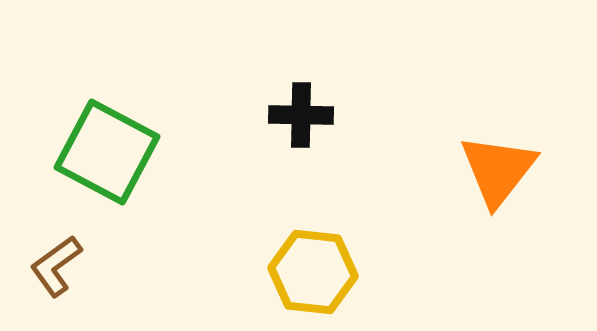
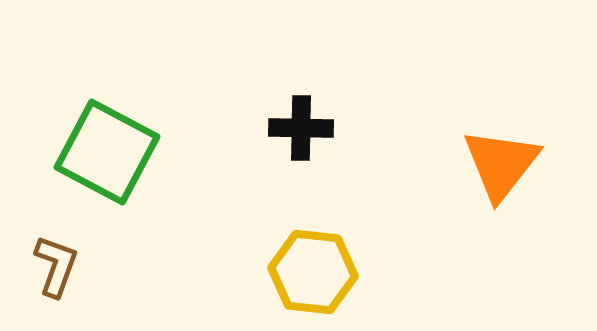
black cross: moved 13 px down
orange triangle: moved 3 px right, 6 px up
brown L-shape: rotated 146 degrees clockwise
